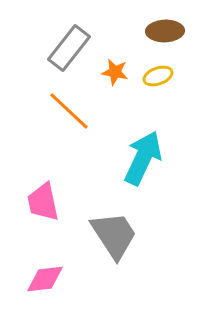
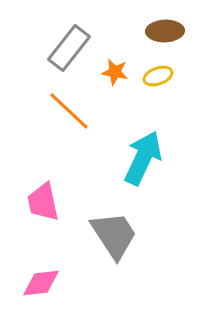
pink diamond: moved 4 px left, 4 px down
